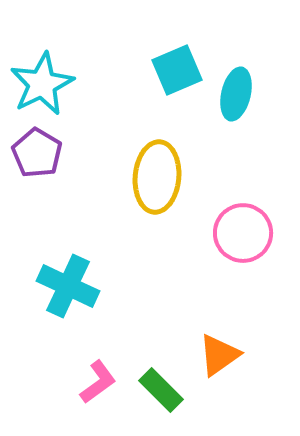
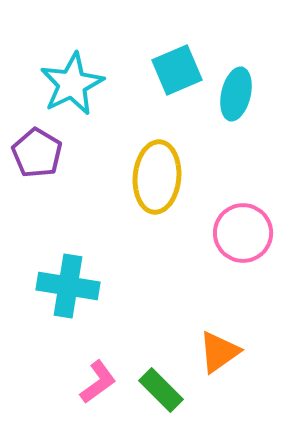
cyan star: moved 30 px right
cyan cross: rotated 16 degrees counterclockwise
orange triangle: moved 3 px up
